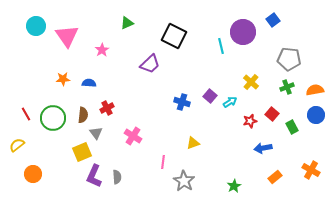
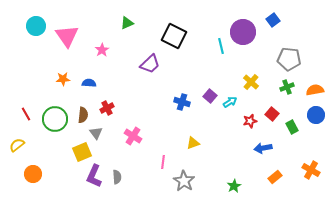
green circle: moved 2 px right, 1 px down
